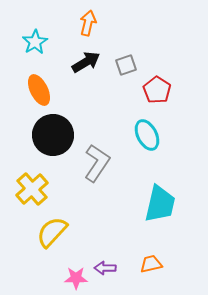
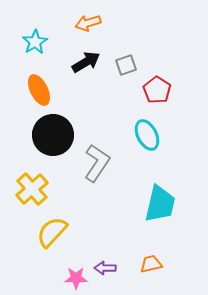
orange arrow: rotated 120 degrees counterclockwise
